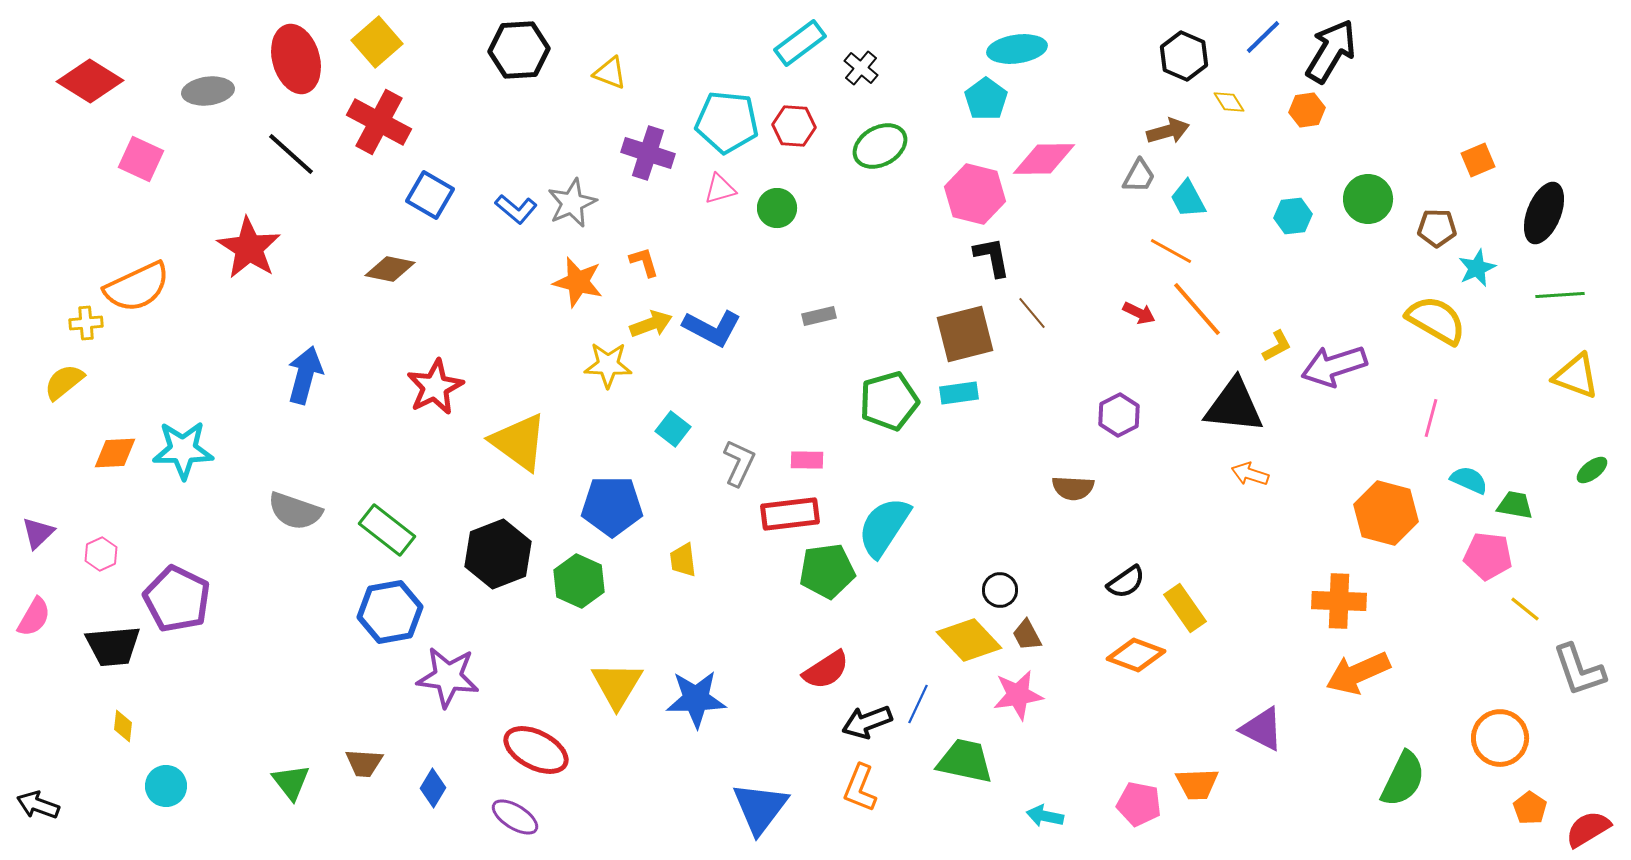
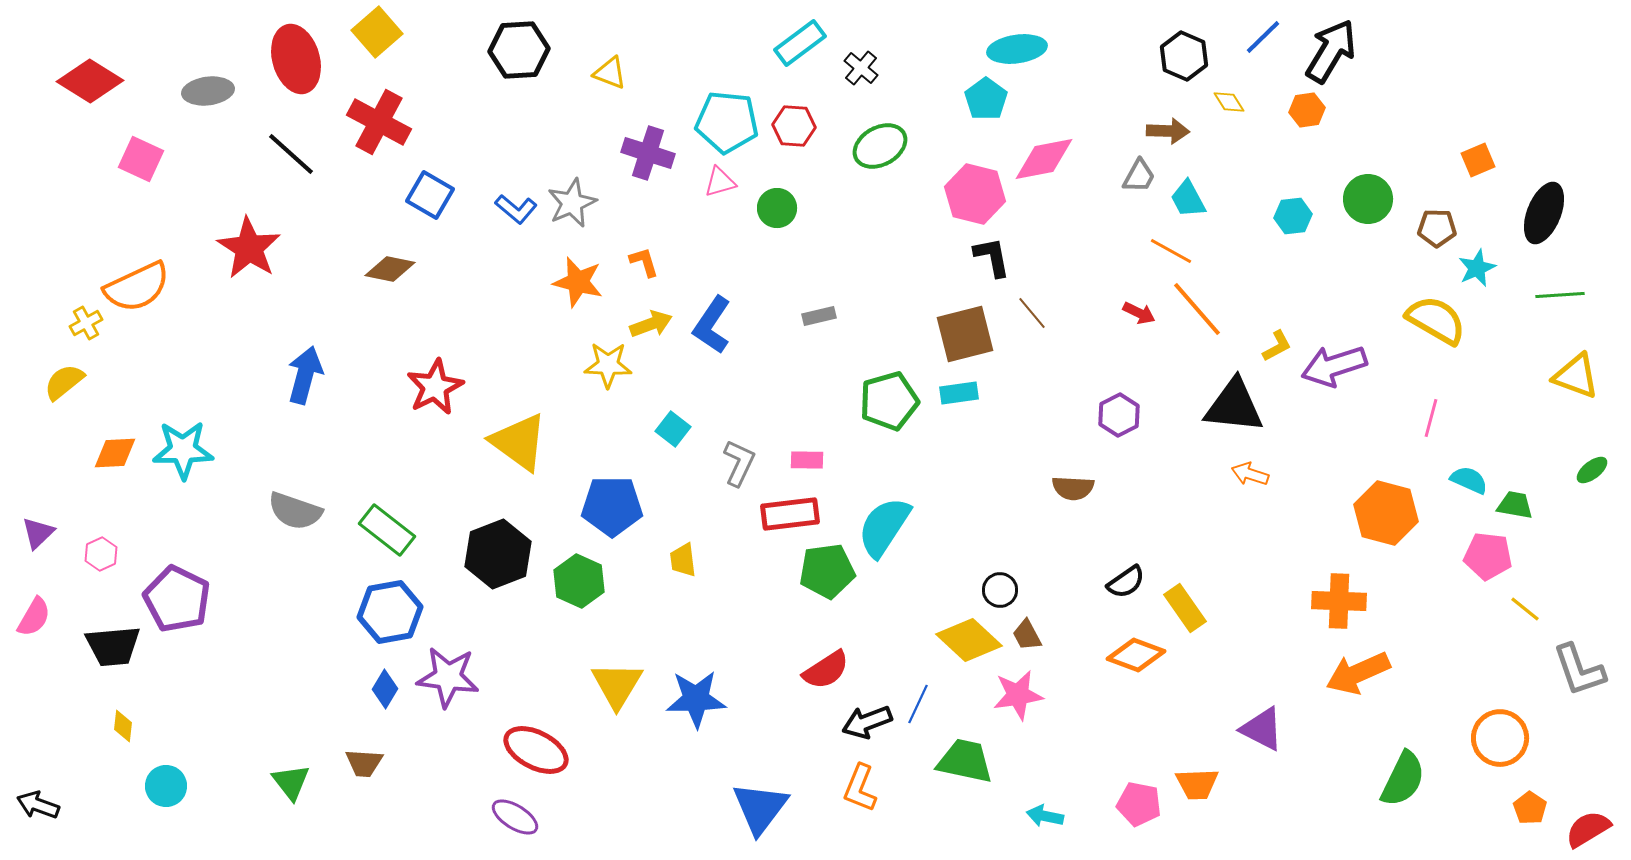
yellow square at (377, 42): moved 10 px up
brown arrow at (1168, 131): rotated 18 degrees clockwise
pink diamond at (1044, 159): rotated 10 degrees counterclockwise
pink triangle at (720, 189): moved 7 px up
yellow cross at (86, 323): rotated 24 degrees counterclockwise
blue L-shape at (712, 328): moved 3 px up; rotated 96 degrees clockwise
yellow diamond at (969, 640): rotated 4 degrees counterclockwise
blue diamond at (433, 788): moved 48 px left, 99 px up
